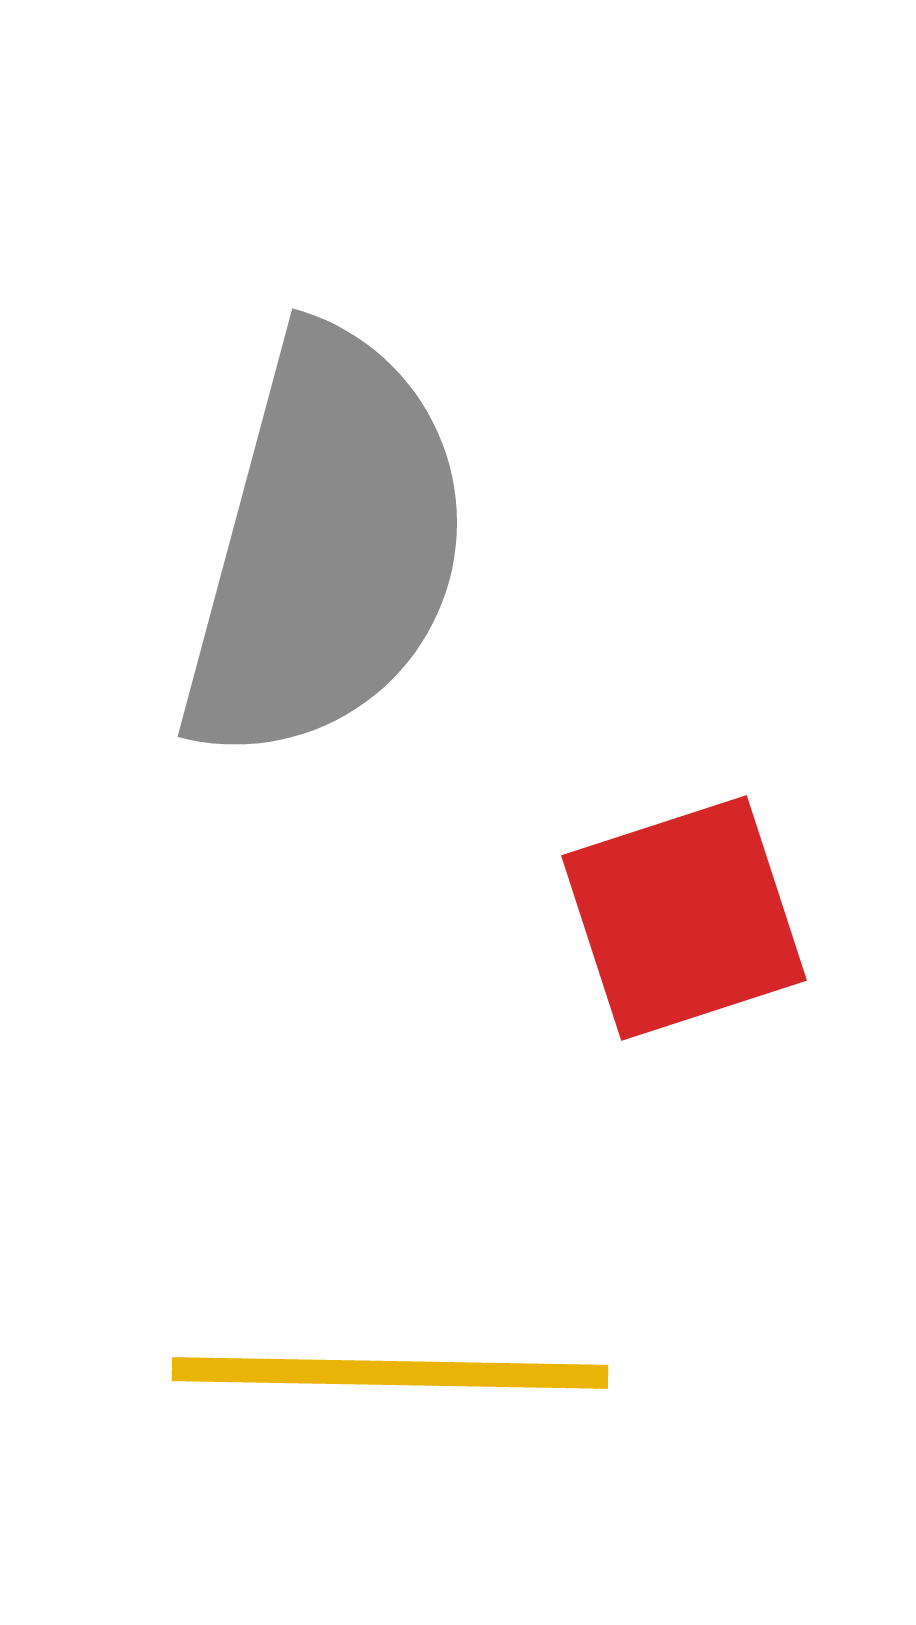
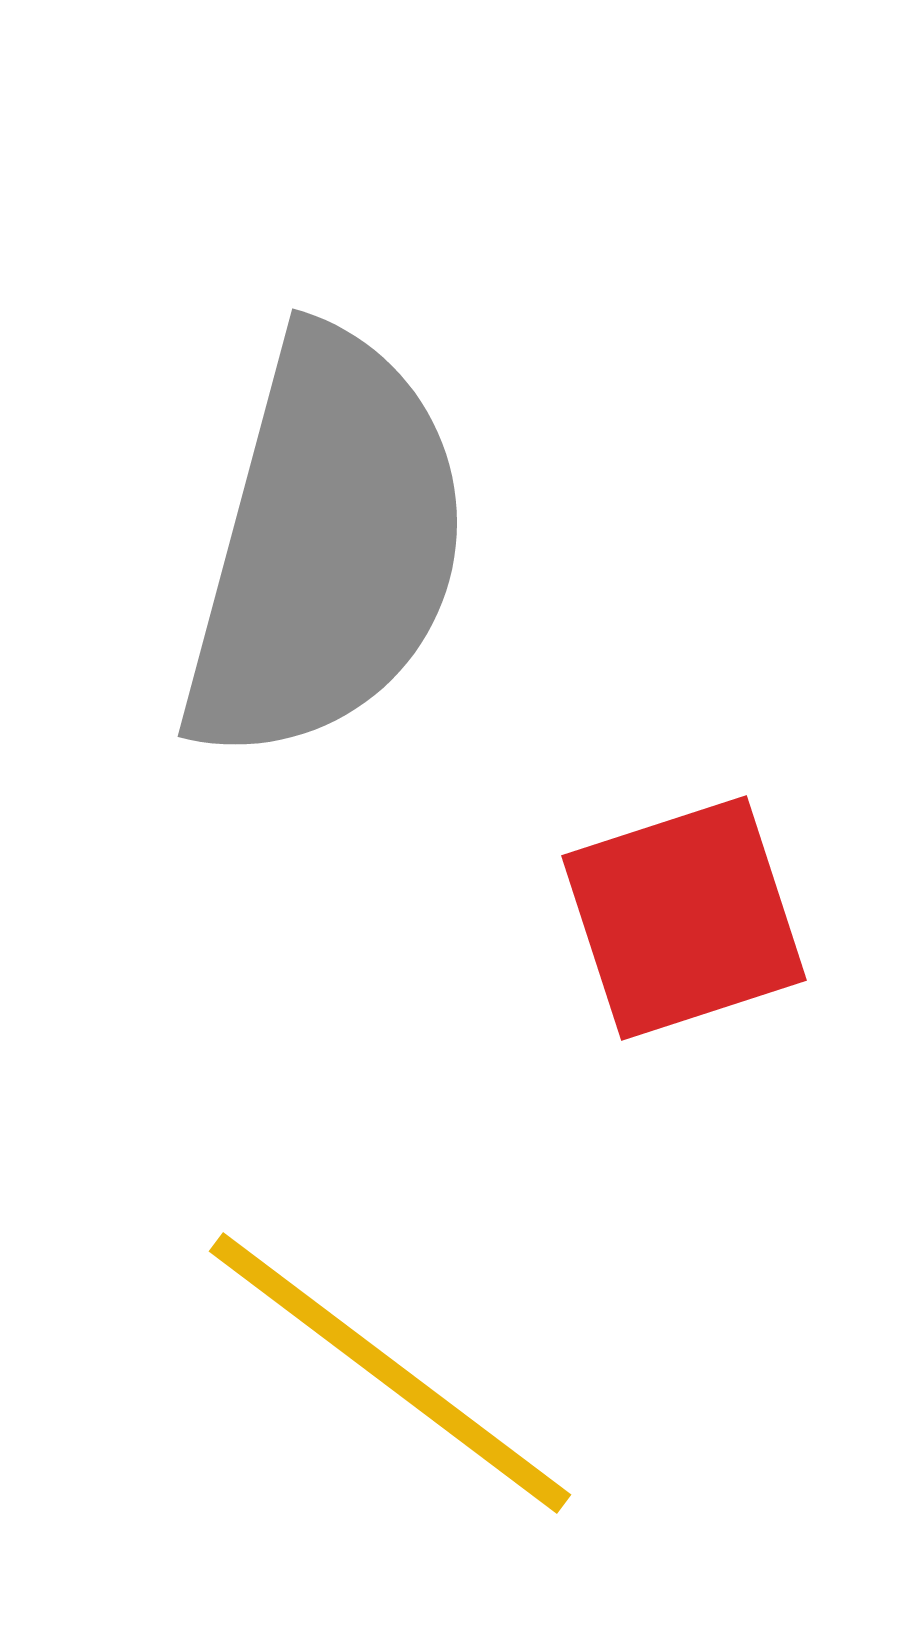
yellow line: rotated 36 degrees clockwise
